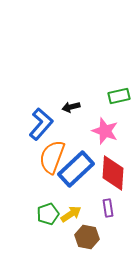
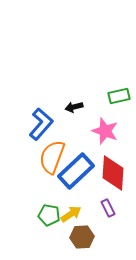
black arrow: moved 3 px right
blue rectangle: moved 2 px down
purple rectangle: rotated 18 degrees counterclockwise
green pentagon: moved 1 px right, 1 px down; rotated 30 degrees clockwise
brown hexagon: moved 5 px left; rotated 15 degrees counterclockwise
